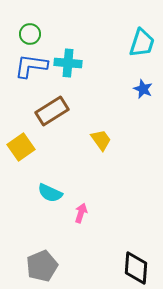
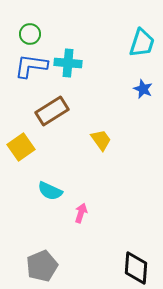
cyan semicircle: moved 2 px up
